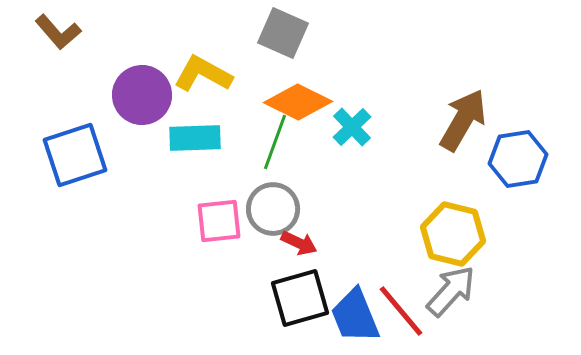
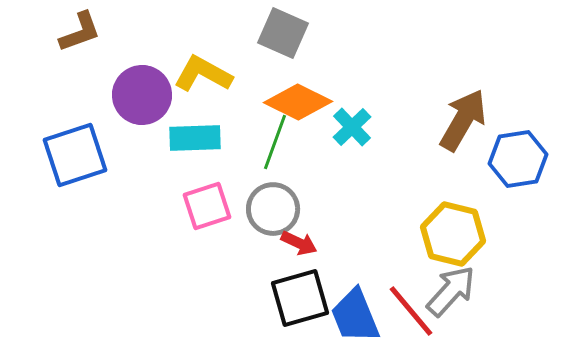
brown L-shape: moved 22 px right; rotated 69 degrees counterclockwise
pink square: moved 12 px left, 15 px up; rotated 12 degrees counterclockwise
red line: moved 10 px right
